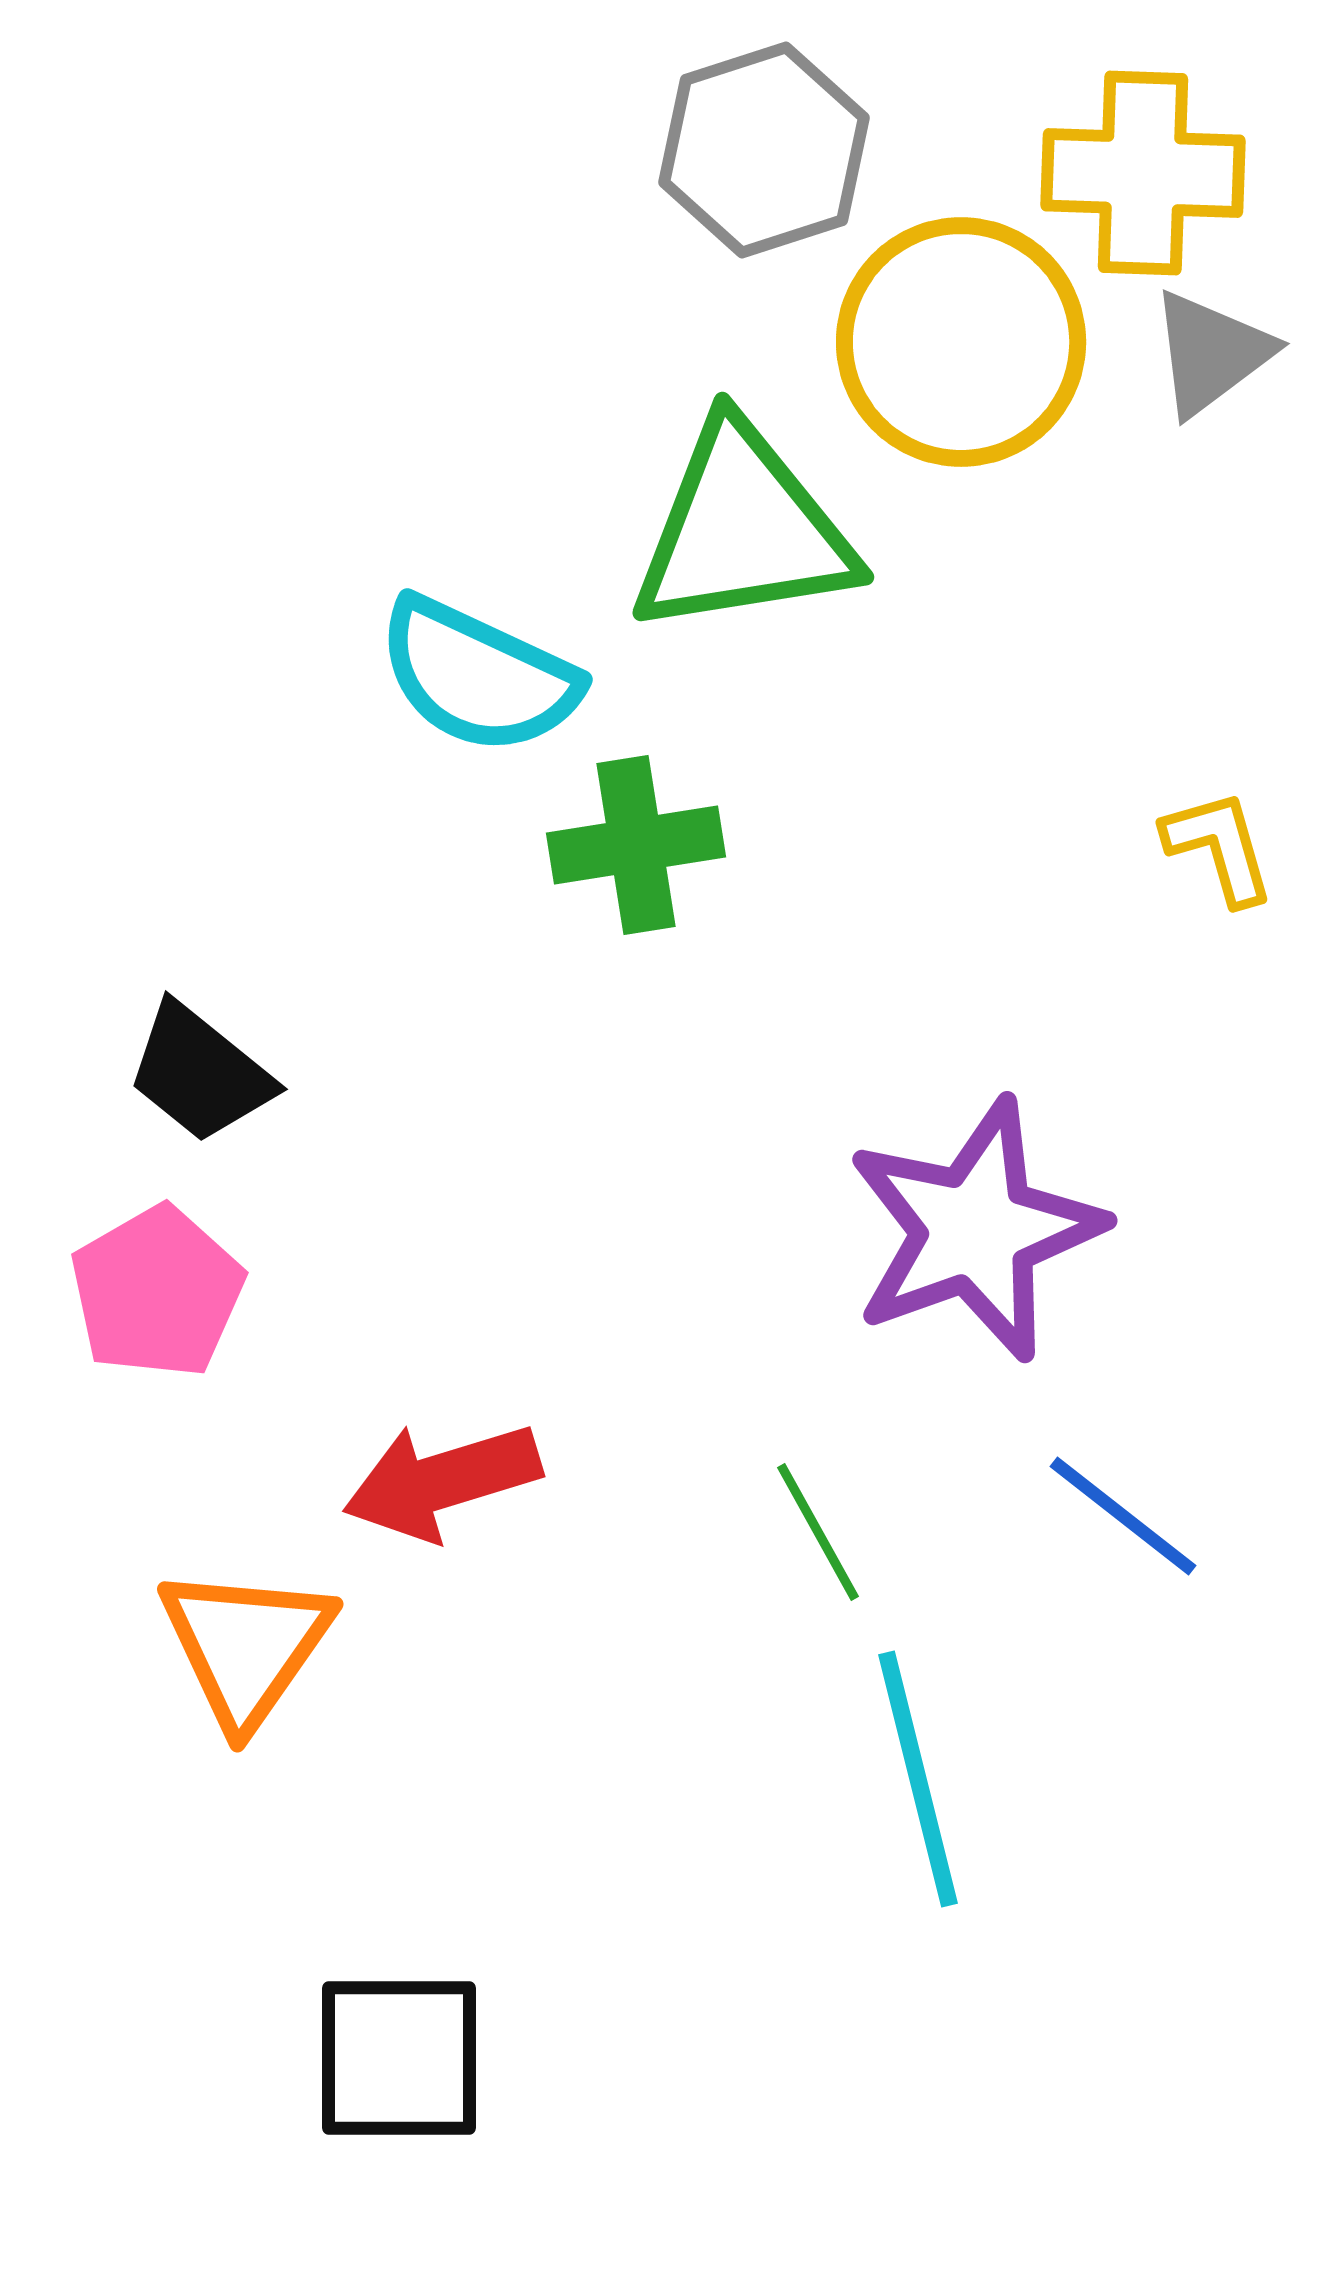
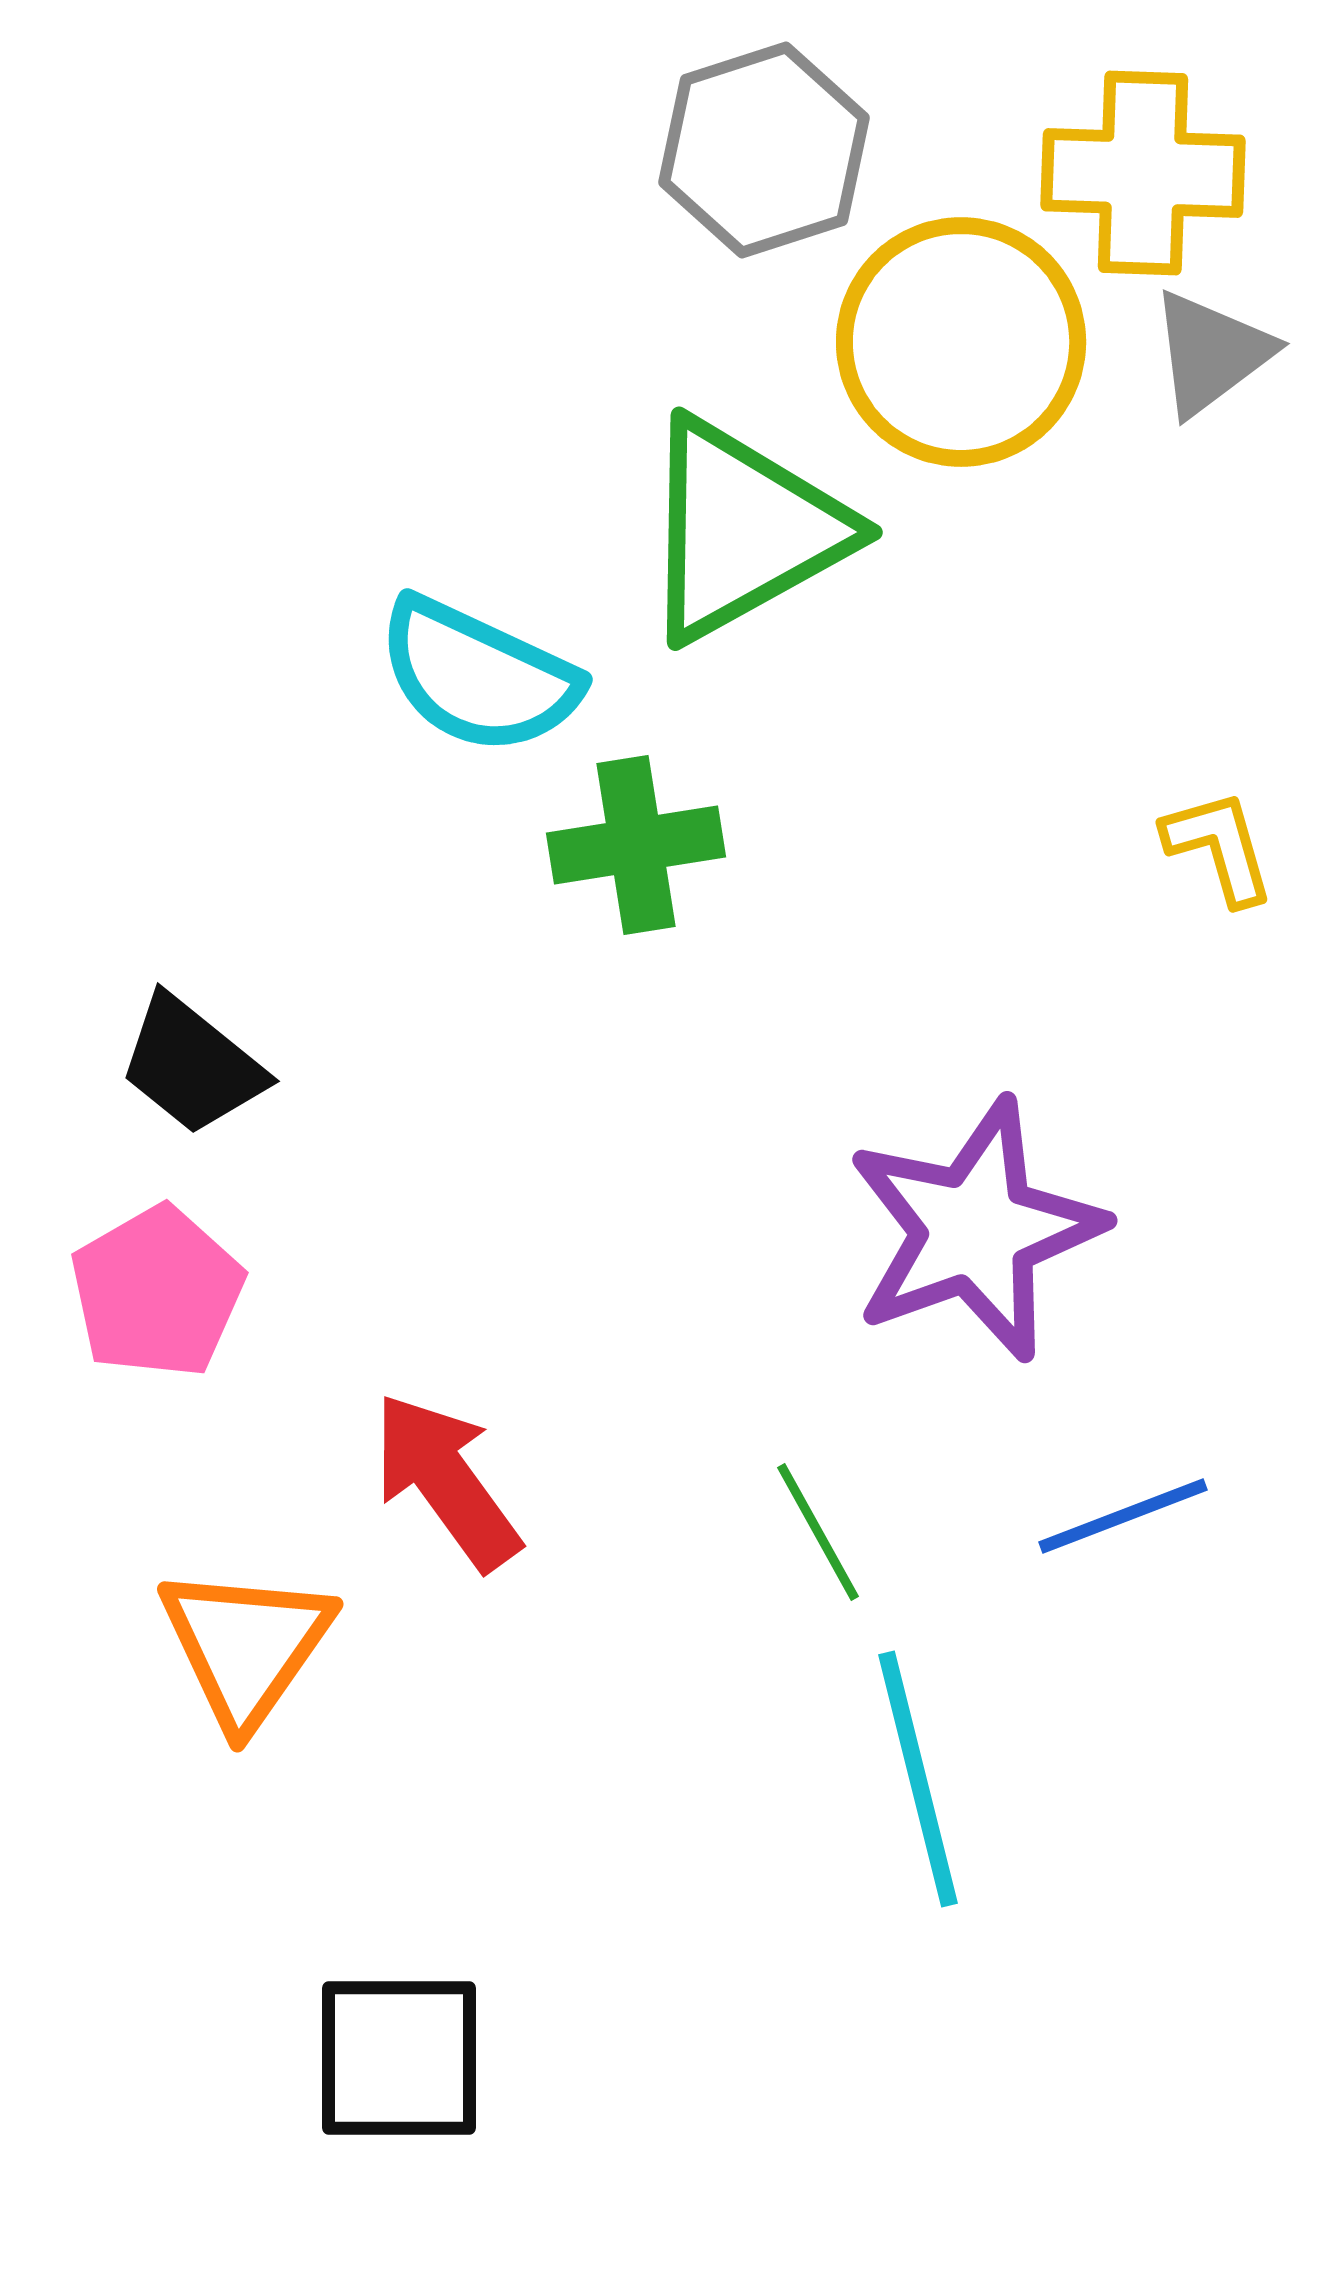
green triangle: rotated 20 degrees counterclockwise
black trapezoid: moved 8 px left, 8 px up
red arrow: moved 4 px right; rotated 71 degrees clockwise
blue line: rotated 59 degrees counterclockwise
